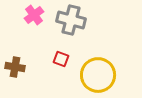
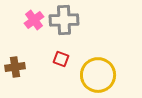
pink cross: moved 5 px down
gray cross: moved 7 px left; rotated 16 degrees counterclockwise
brown cross: rotated 18 degrees counterclockwise
